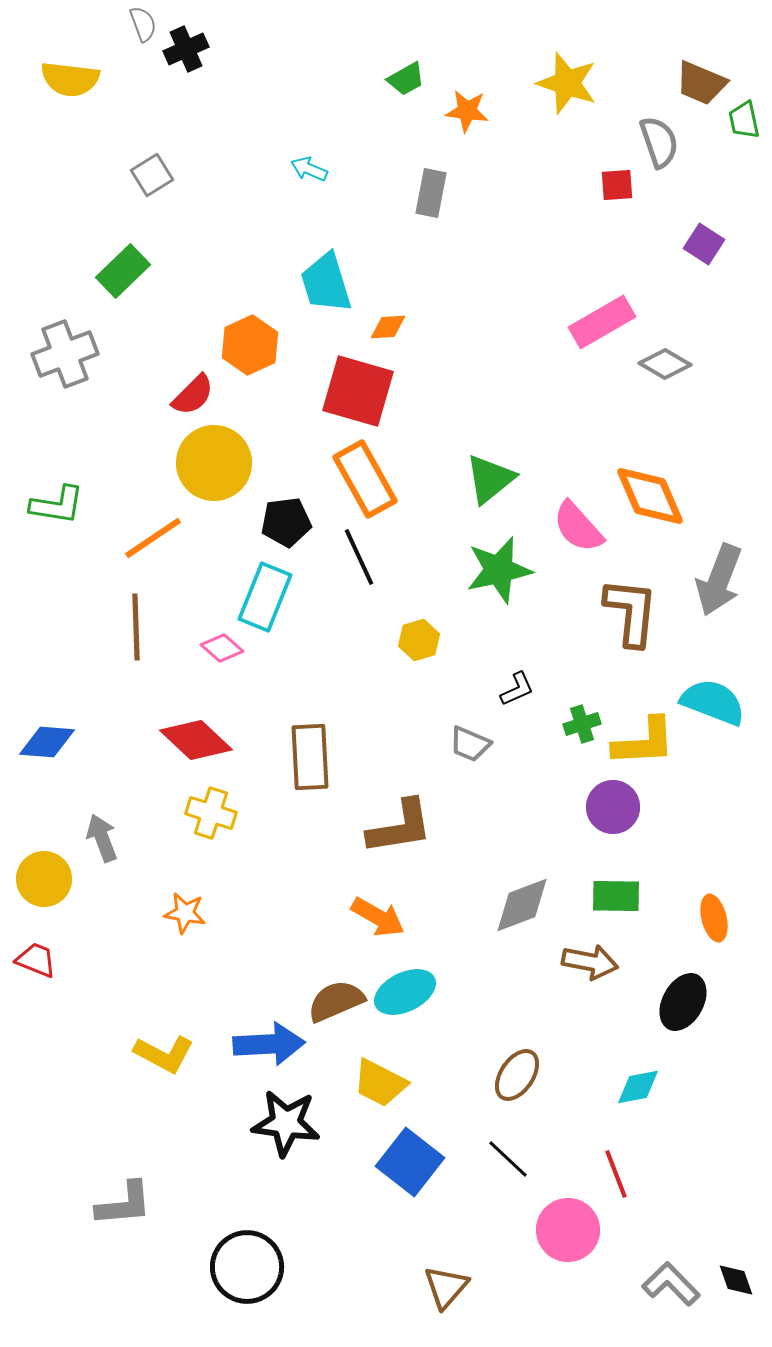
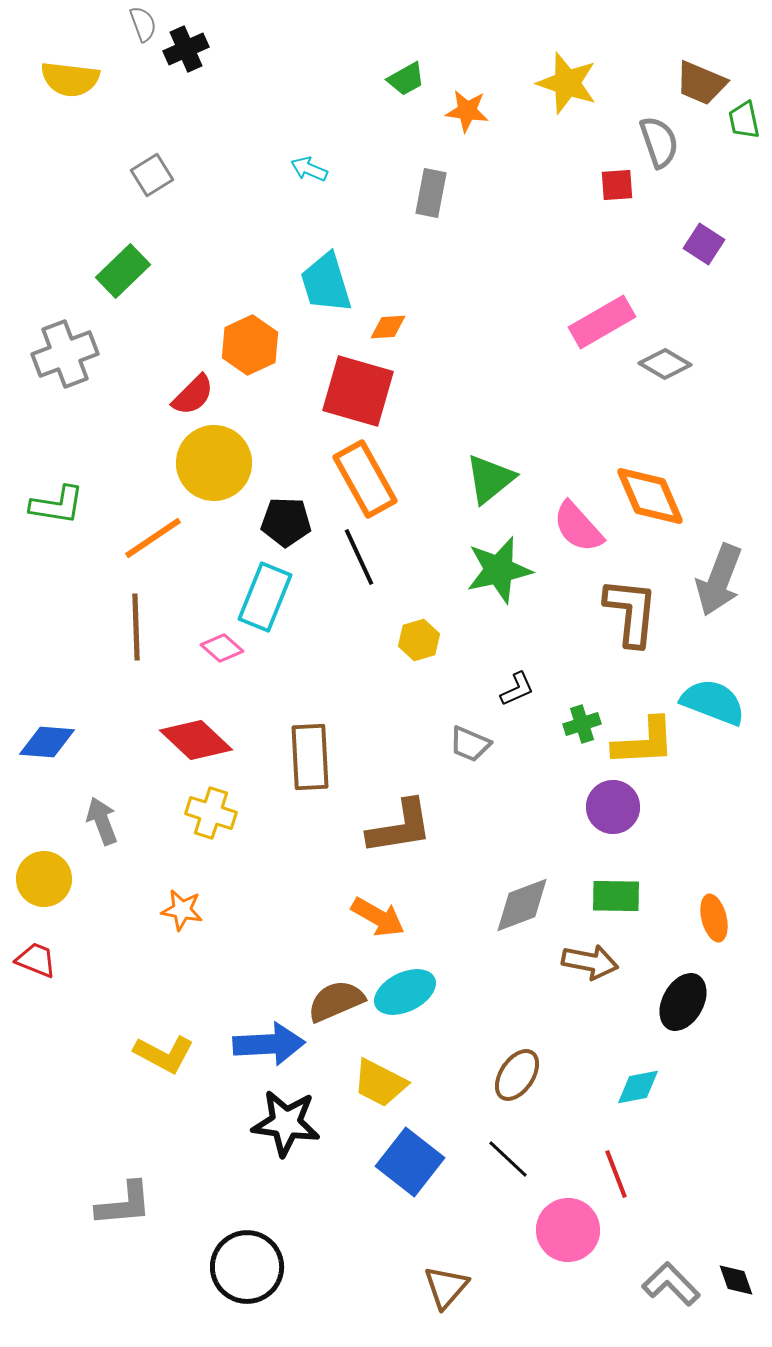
black pentagon at (286, 522): rotated 9 degrees clockwise
gray arrow at (102, 838): moved 17 px up
orange star at (185, 913): moved 3 px left, 3 px up
